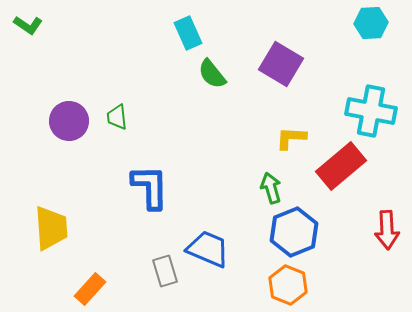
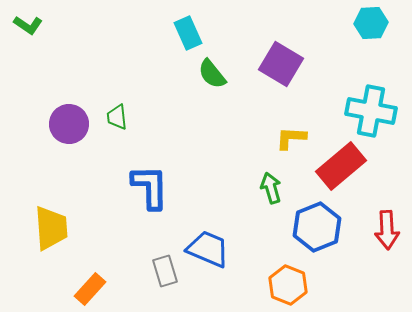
purple circle: moved 3 px down
blue hexagon: moved 23 px right, 5 px up
